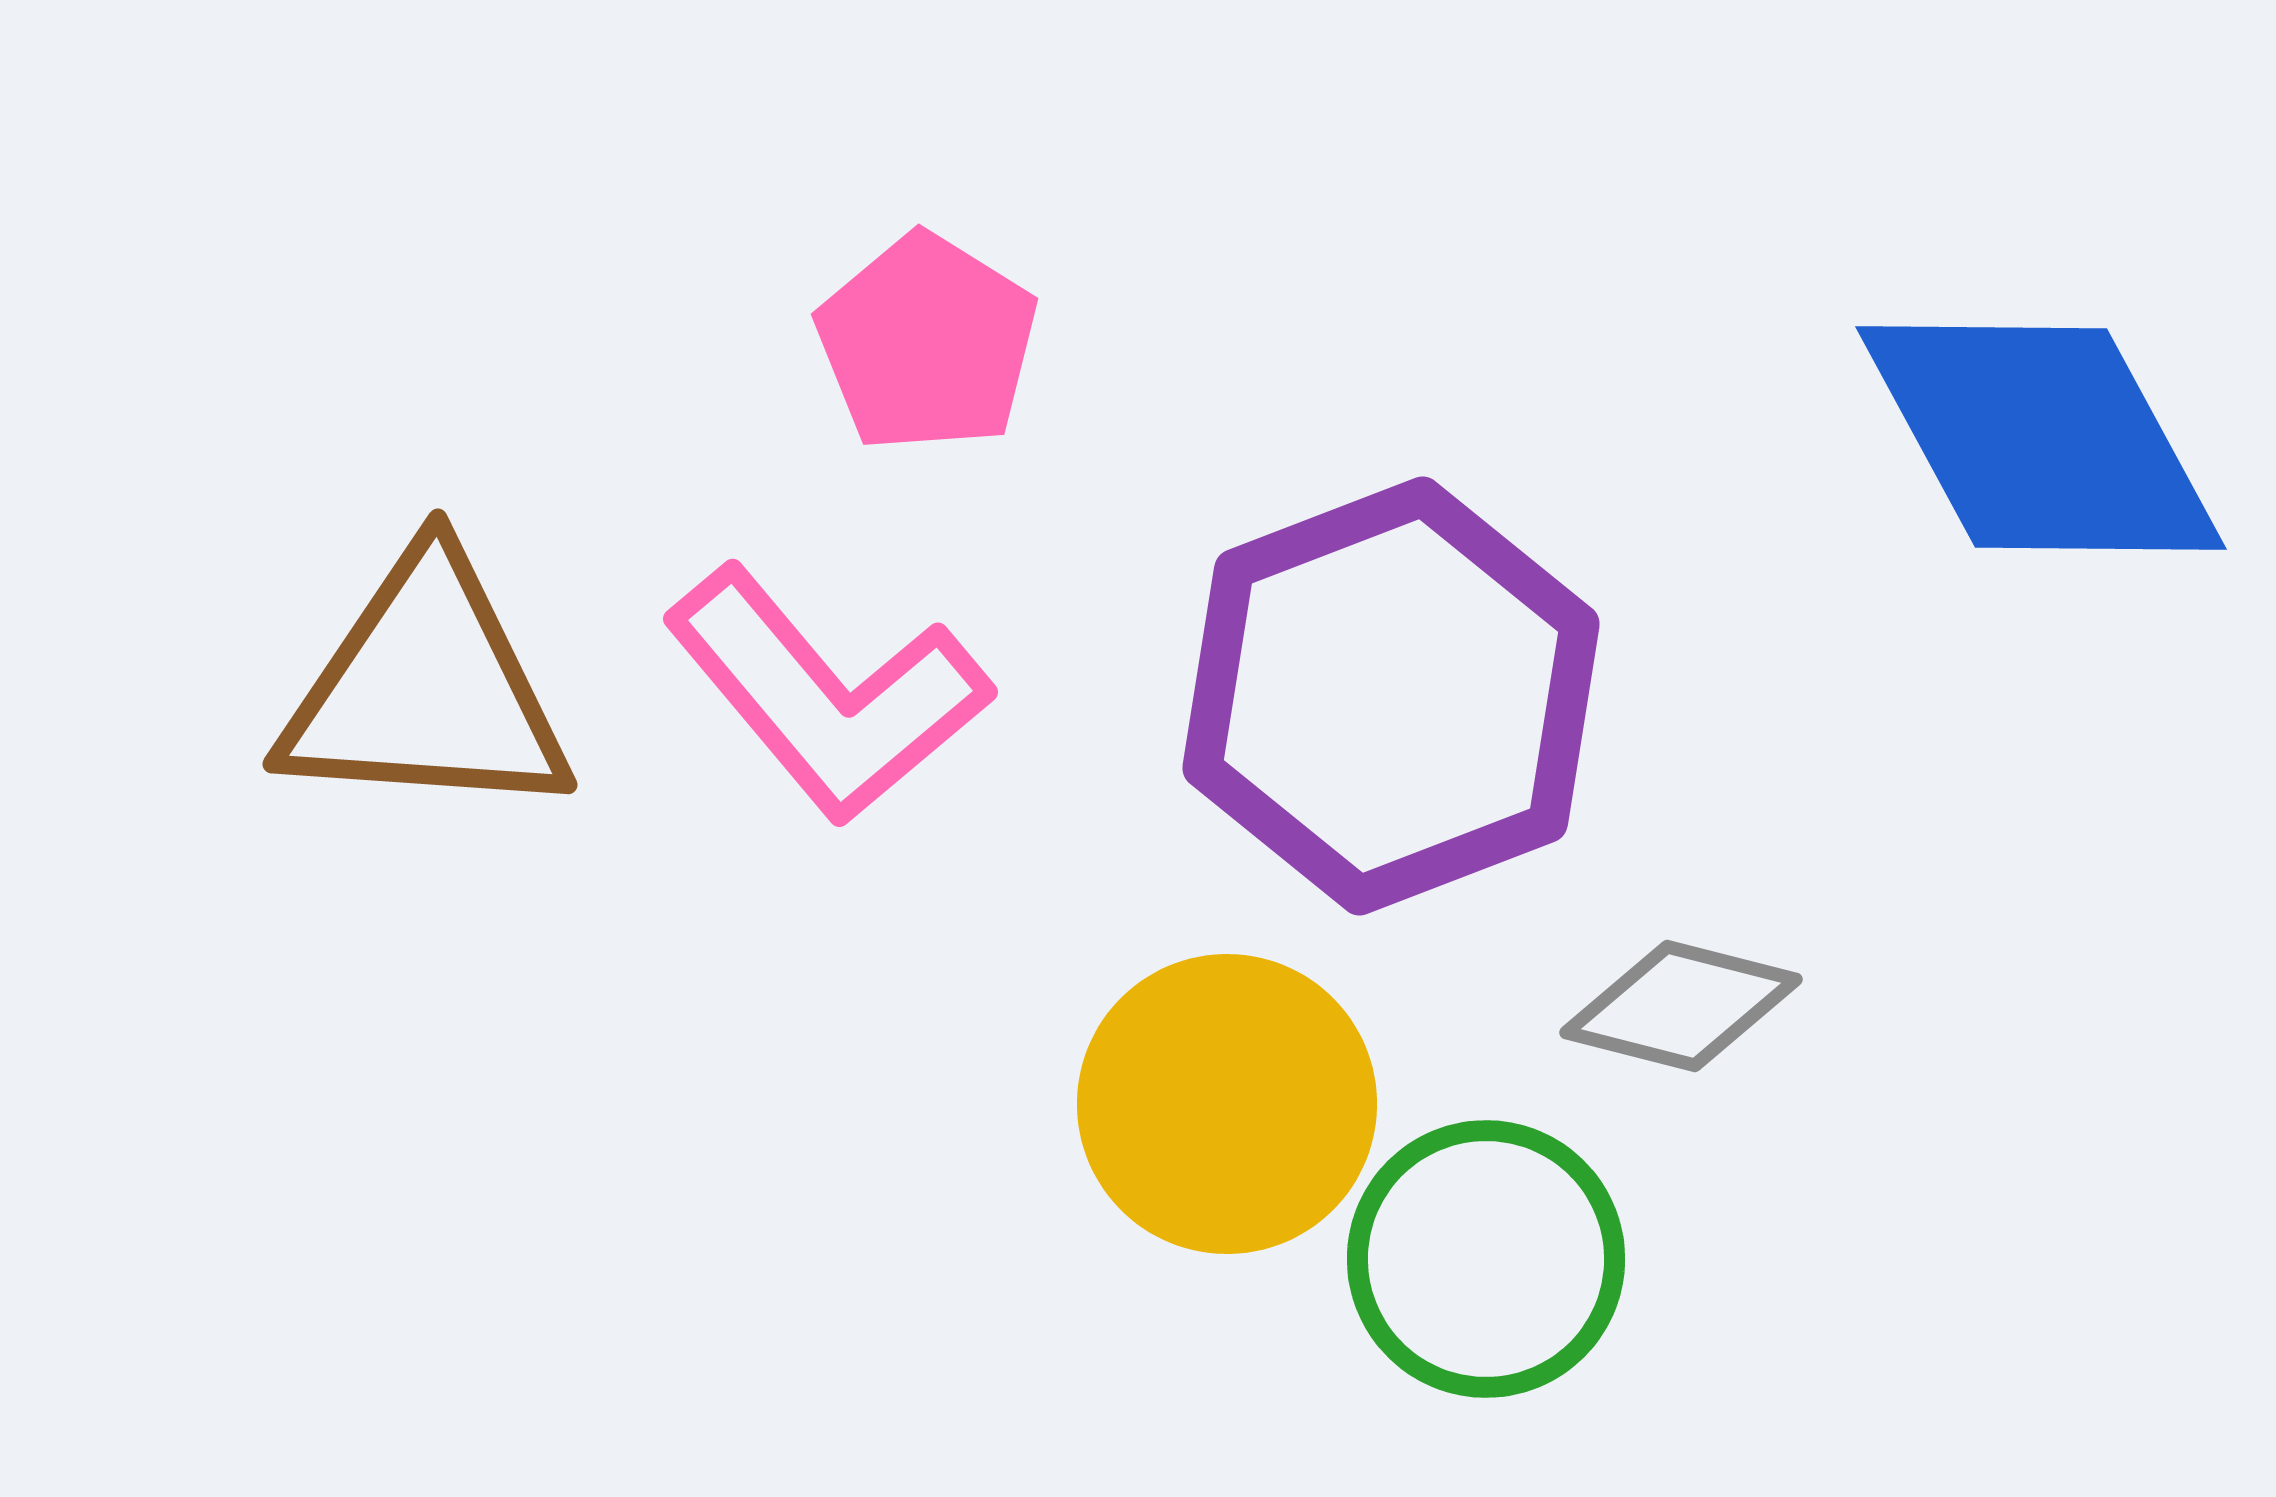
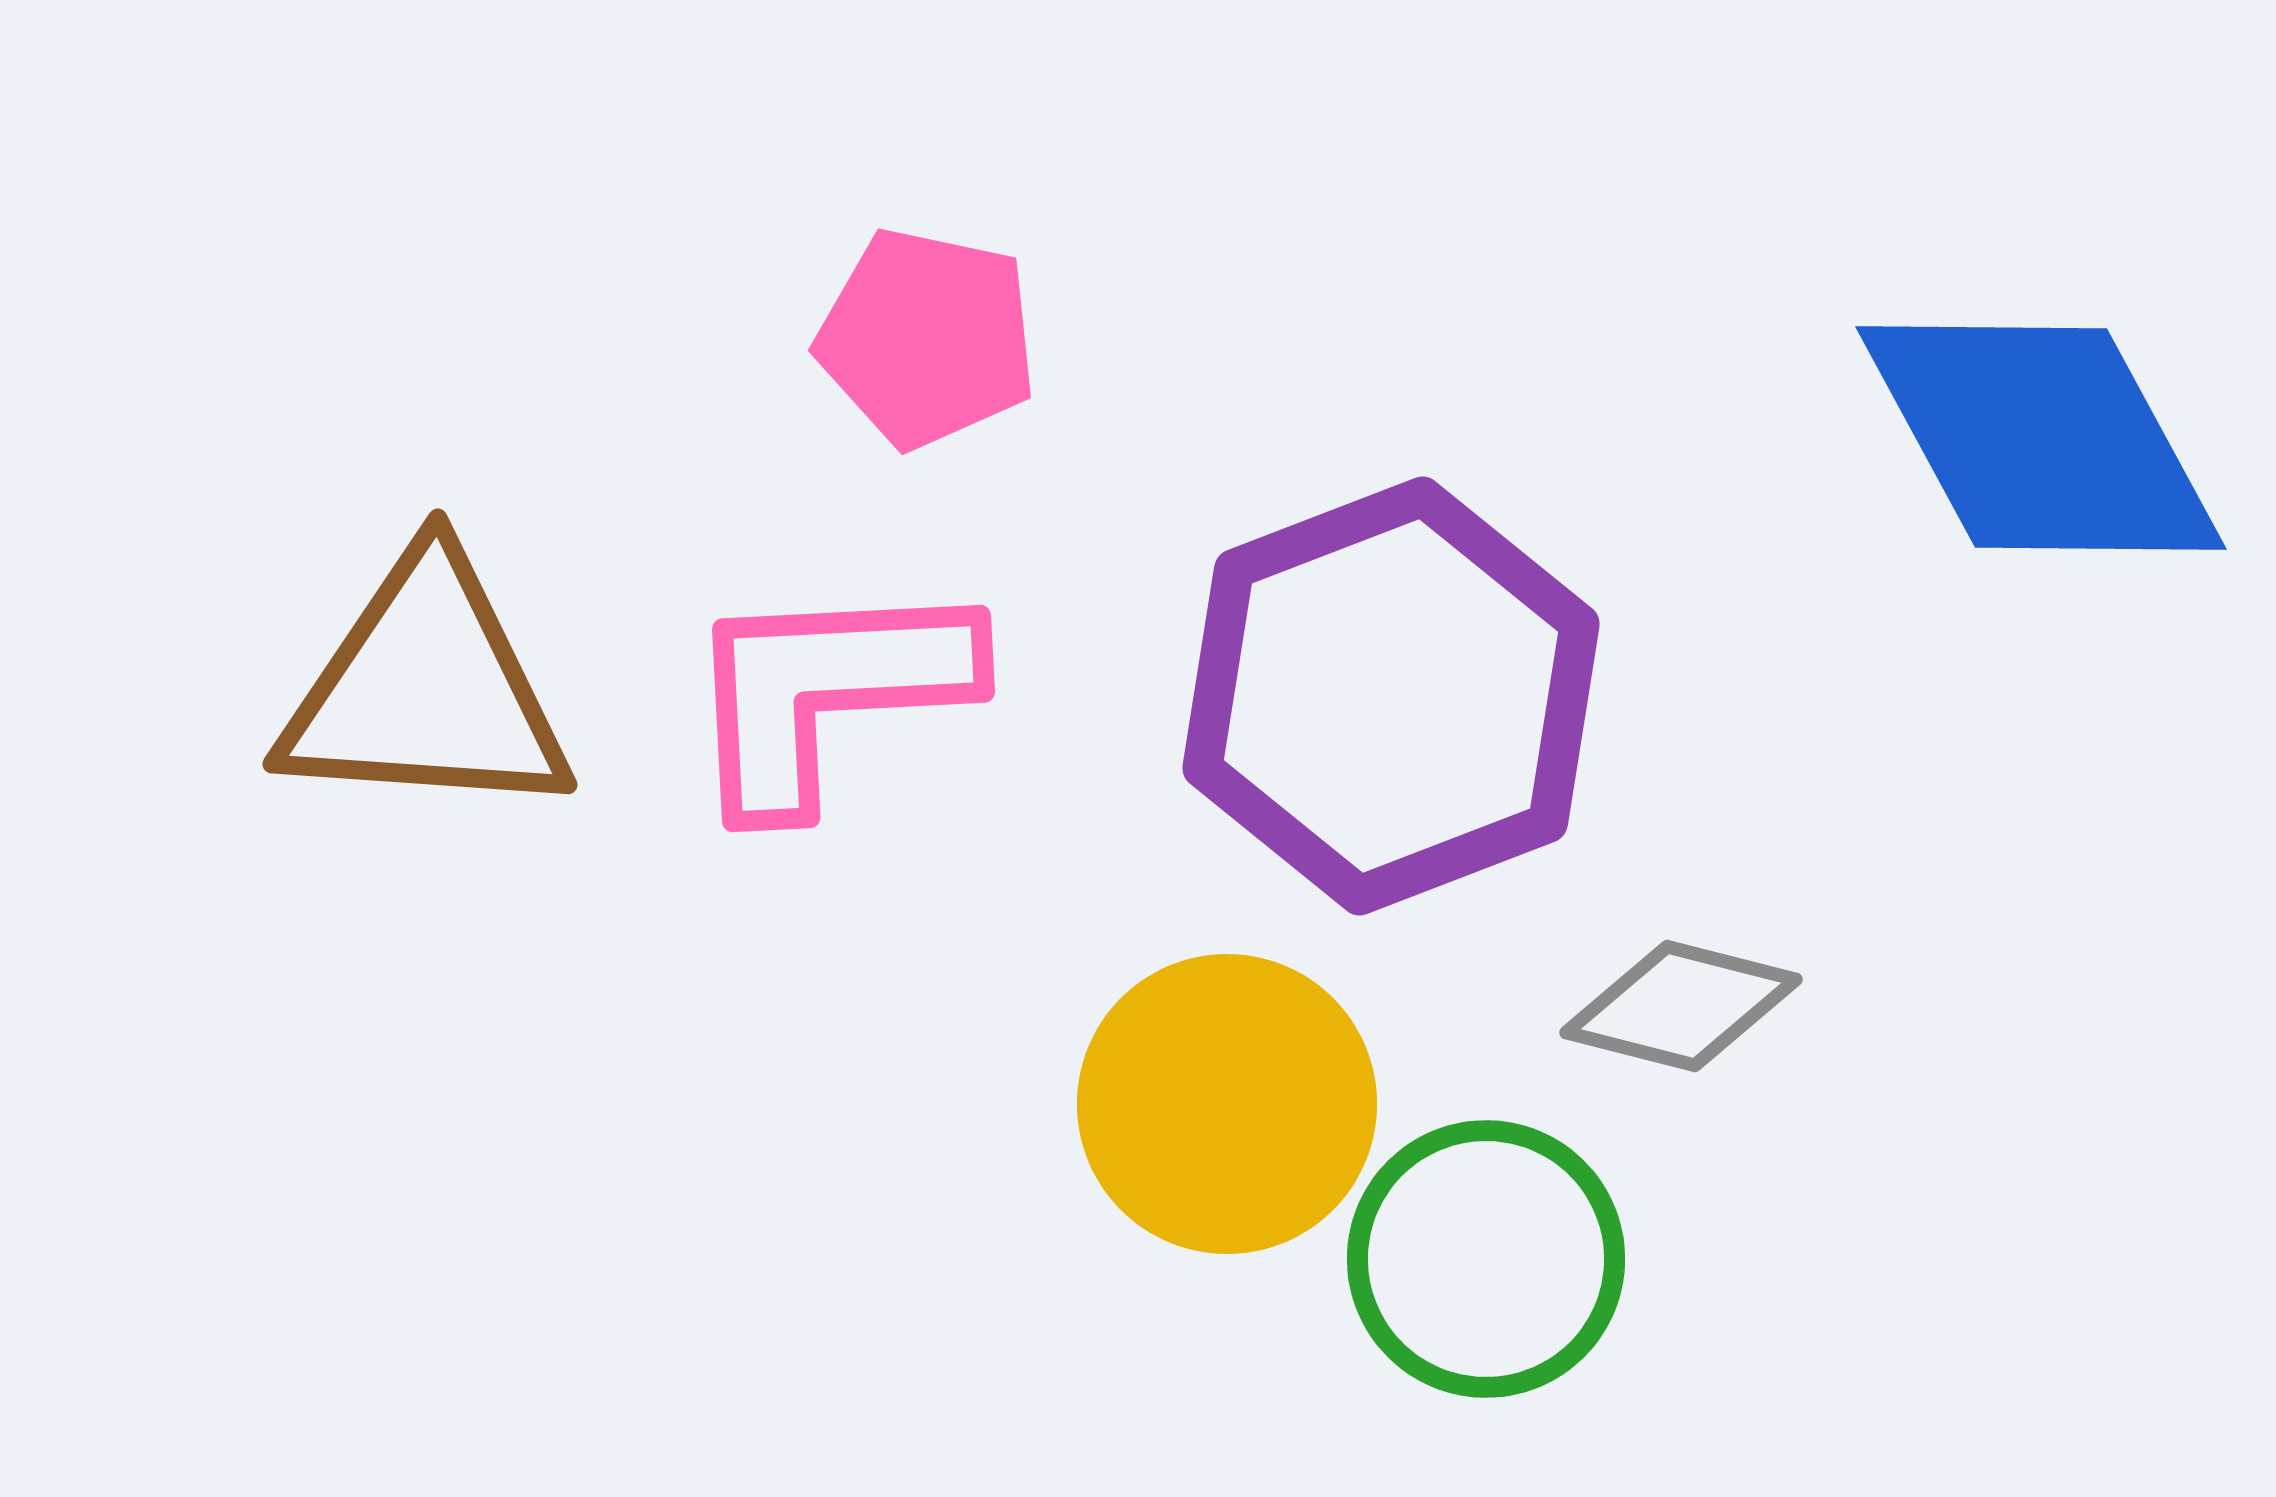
pink pentagon: moved 5 px up; rotated 20 degrees counterclockwise
pink L-shape: moved 3 px up; rotated 127 degrees clockwise
